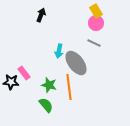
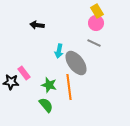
yellow rectangle: moved 1 px right
black arrow: moved 4 px left, 10 px down; rotated 104 degrees counterclockwise
